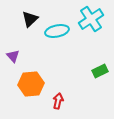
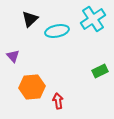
cyan cross: moved 2 px right
orange hexagon: moved 1 px right, 3 px down
red arrow: rotated 21 degrees counterclockwise
